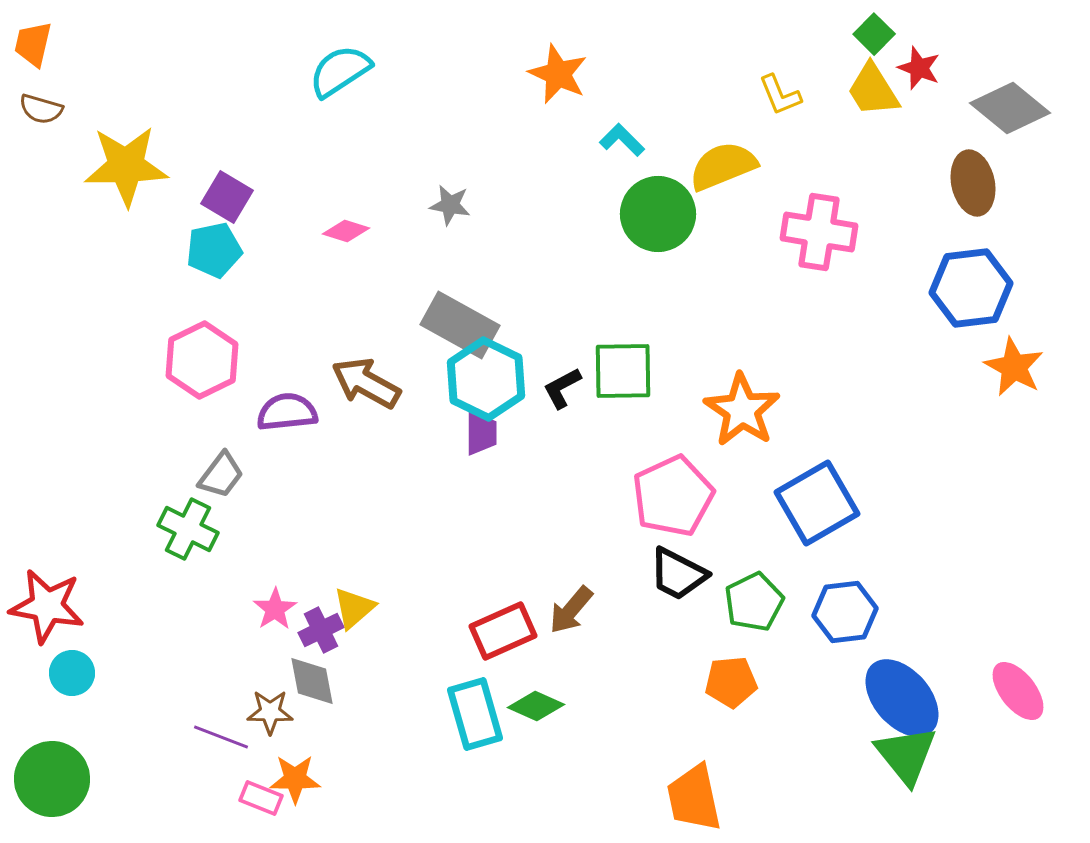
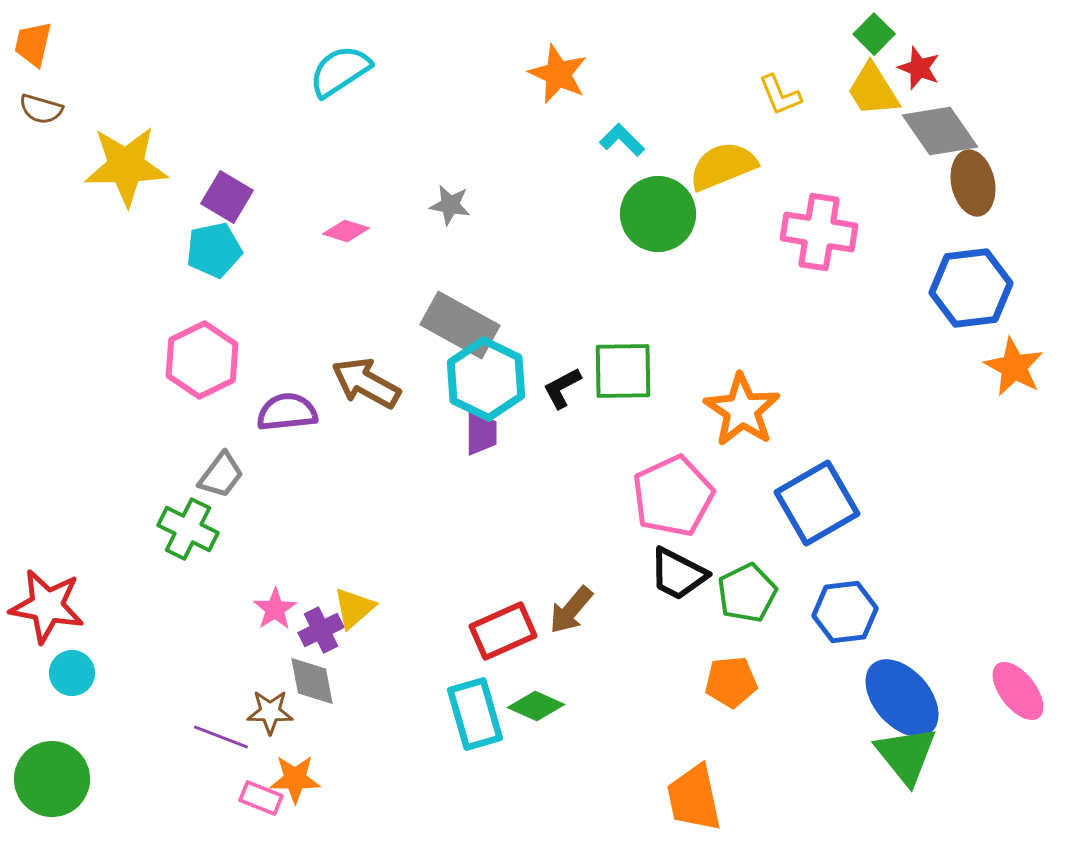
gray diamond at (1010, 108): moved 70 px left, 23 px down; rotated 16 degrees clockwise
green pentagon at (754, 602): moved 7 px left, 9 px up
